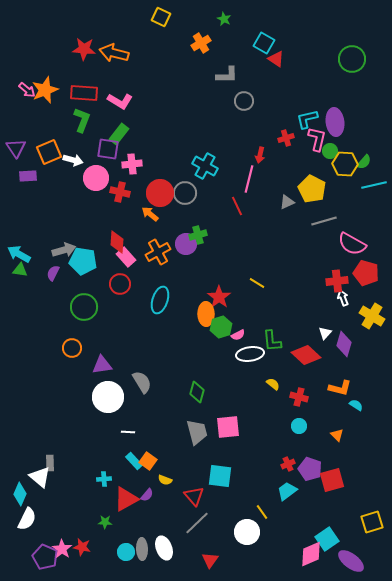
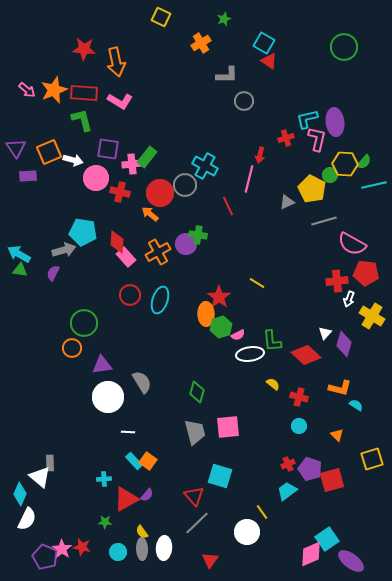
green star at (224, 19): rotated 24 degrees clockwise
orange arrow at (114, 53): moved 2 px right, 9 px down; rotated 116 degrees counterclockwise
red triangle at (276, 59): moved 7 px left, 2 px down
green circle at (352, 59): moved 8 px left, 12 px up
orange star at (45, 90): moved 9 px right
green L-shape at (82, 120): rotated 35 degrees counterclockwise
green rectangle at (119, 134): moved 28 px right, 23 px down
green circle at (330, 151): moved 24 px down
gray circle at (185, 193): moved 8 px up
red line at (237, 206): moved 9 px left
green cross at (198, 235): rotated 24 degrees clockwise
cyan pentagon at (83, 261): moved 29 px up
red pentagon at (366, 273): rotated 10 degrees counterclockwise
red circle at (120, 284): moved 10 px right, 11 px down
white arrow at (343, 298): moved 6 px right, 1 px down; rotated 140 degrees counterclockwise
green circle at (84, 307): moved 16 px down
gray trapezoid at (197, 432): moved 2 px left
cyan square at (220, 476): rotated 10 degrees clockwise
yellow semicircle at (165, 480): moved 23 px left, 52 px down; rotated 32 degrees clockwise
yellow square at (372, 522): moved 63 px up
white ellipse at (164, 548): rotated 25 degrees clockwise
cyan circle at (126, 552): moved 8 px left
